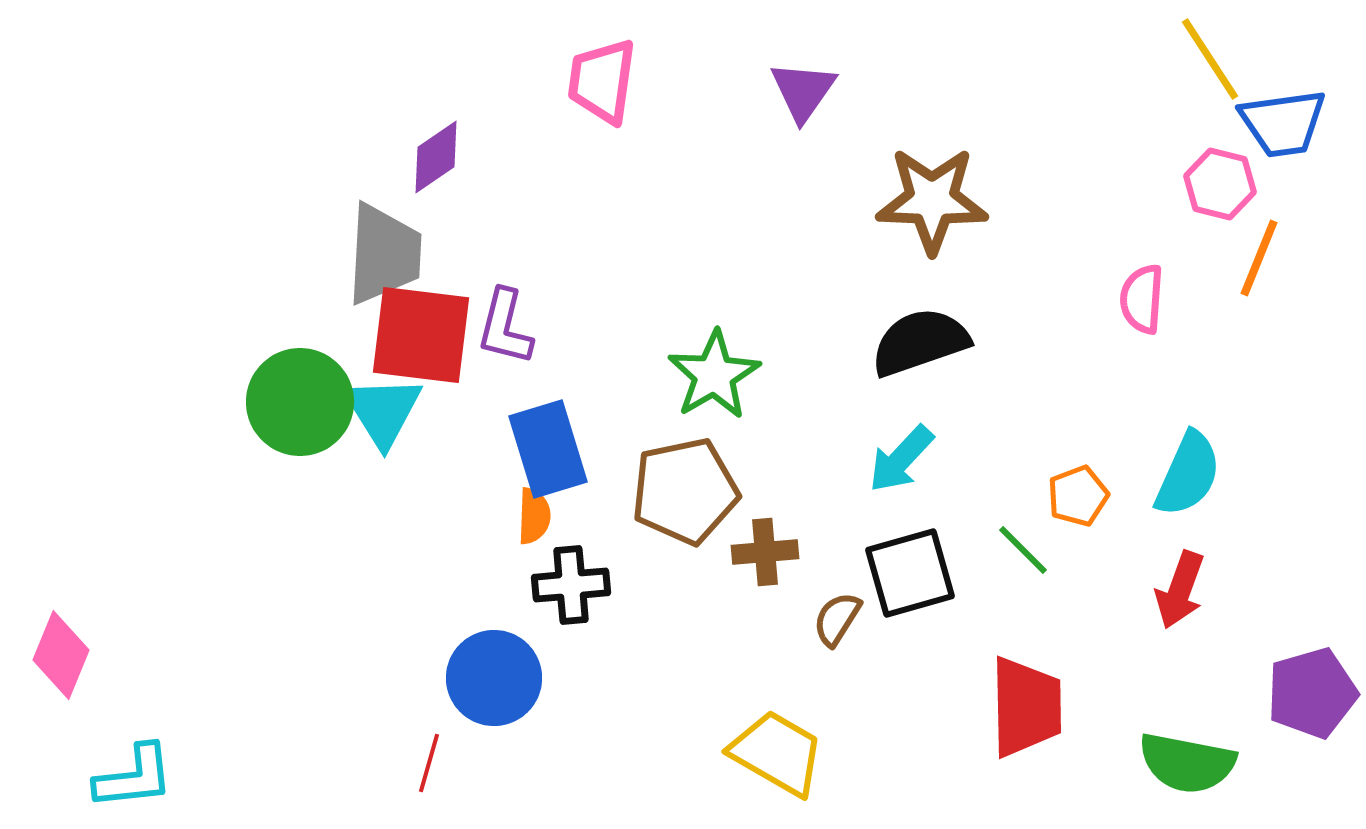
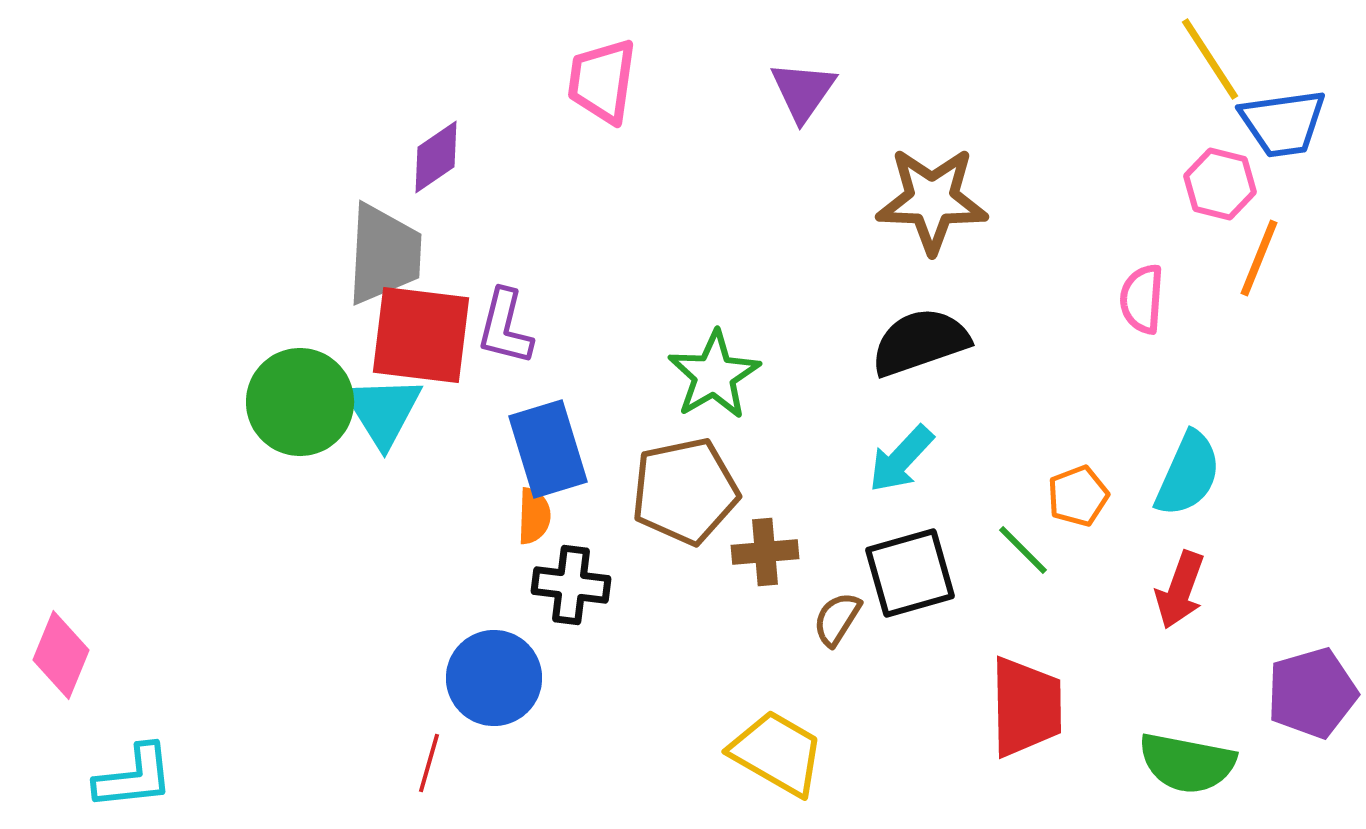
black cross: rotated 12 degrees clockwise
